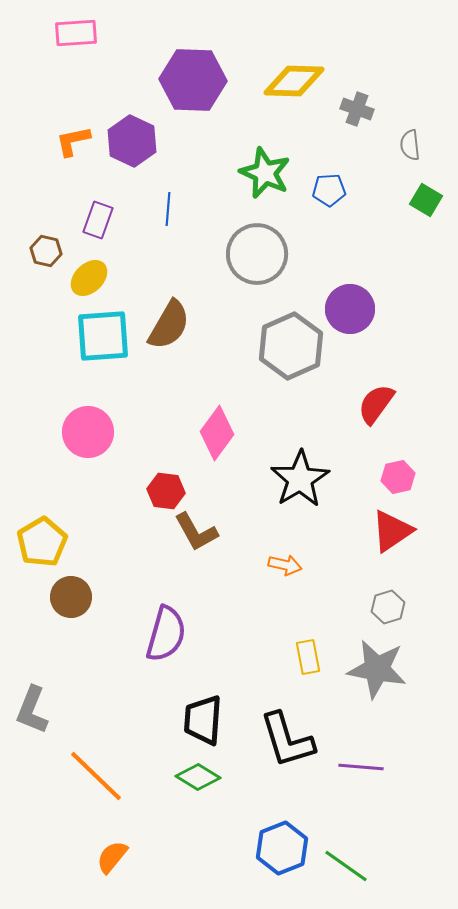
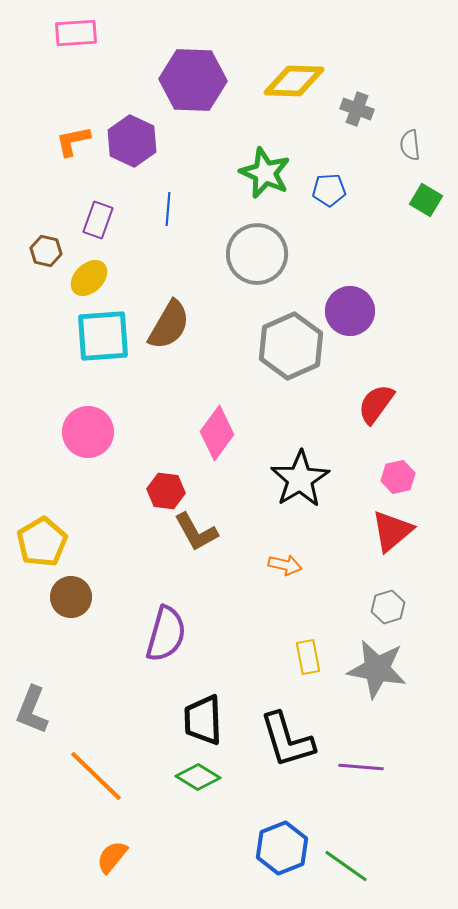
purple circle at (350, 309): moved 2 px down
red triangle at (392, 531): rotated 6 degrees counterclockwise
black trapezoid at (203, 720): rotated 6 degrees counterclockwise
